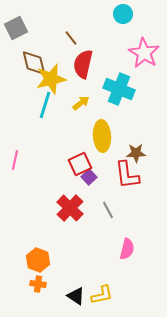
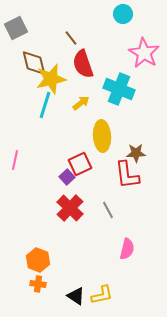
red semicircle: rotated 32 degrees counterclockwise
purple square: moved 22 px left
